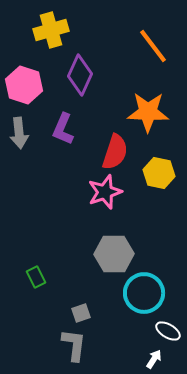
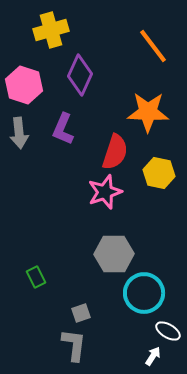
white arrow: moved 1 px left, 3 px up
